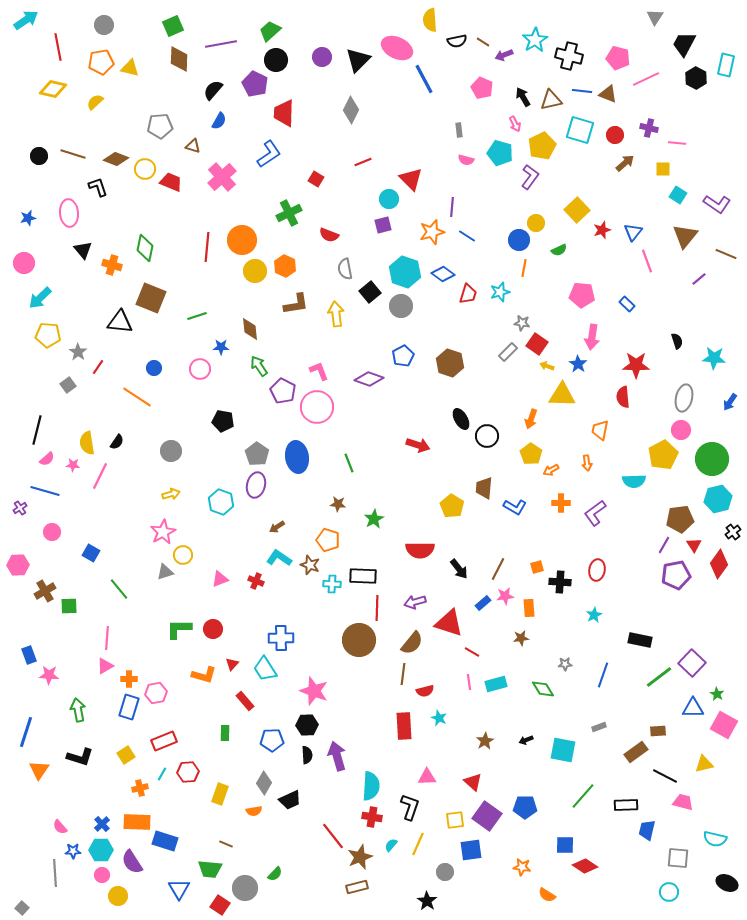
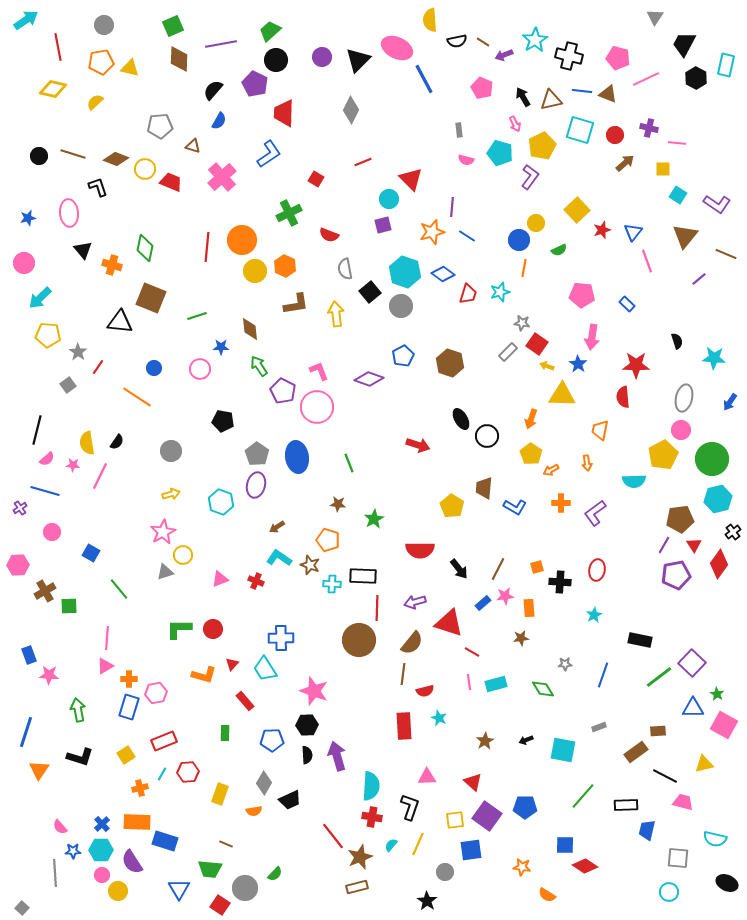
yellow circle at (118, 896): moved 5 px up
